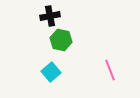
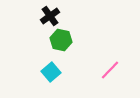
black cross: rotated 24 degrees counterclockwise
pink line: rotated 65 degrees clockwise
